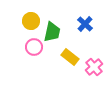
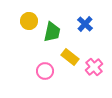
yellow circle: moved 2 px left
pink circle: moved 11 px right, 24 px down
